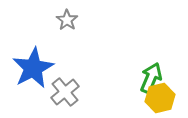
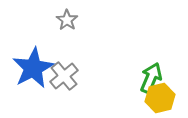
gray cross: moved 1 px left, 16 px up
